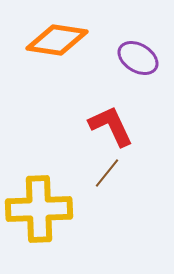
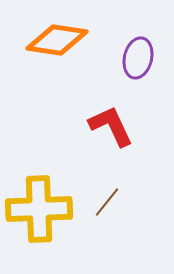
purple ellipse: rotated 72 degrees clockwise
brown line: moved 29 px down
